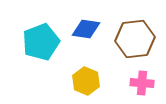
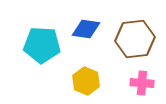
cyan pentagon: moved 1 px right, 3 px down; rotated 24 degrees clockwise
